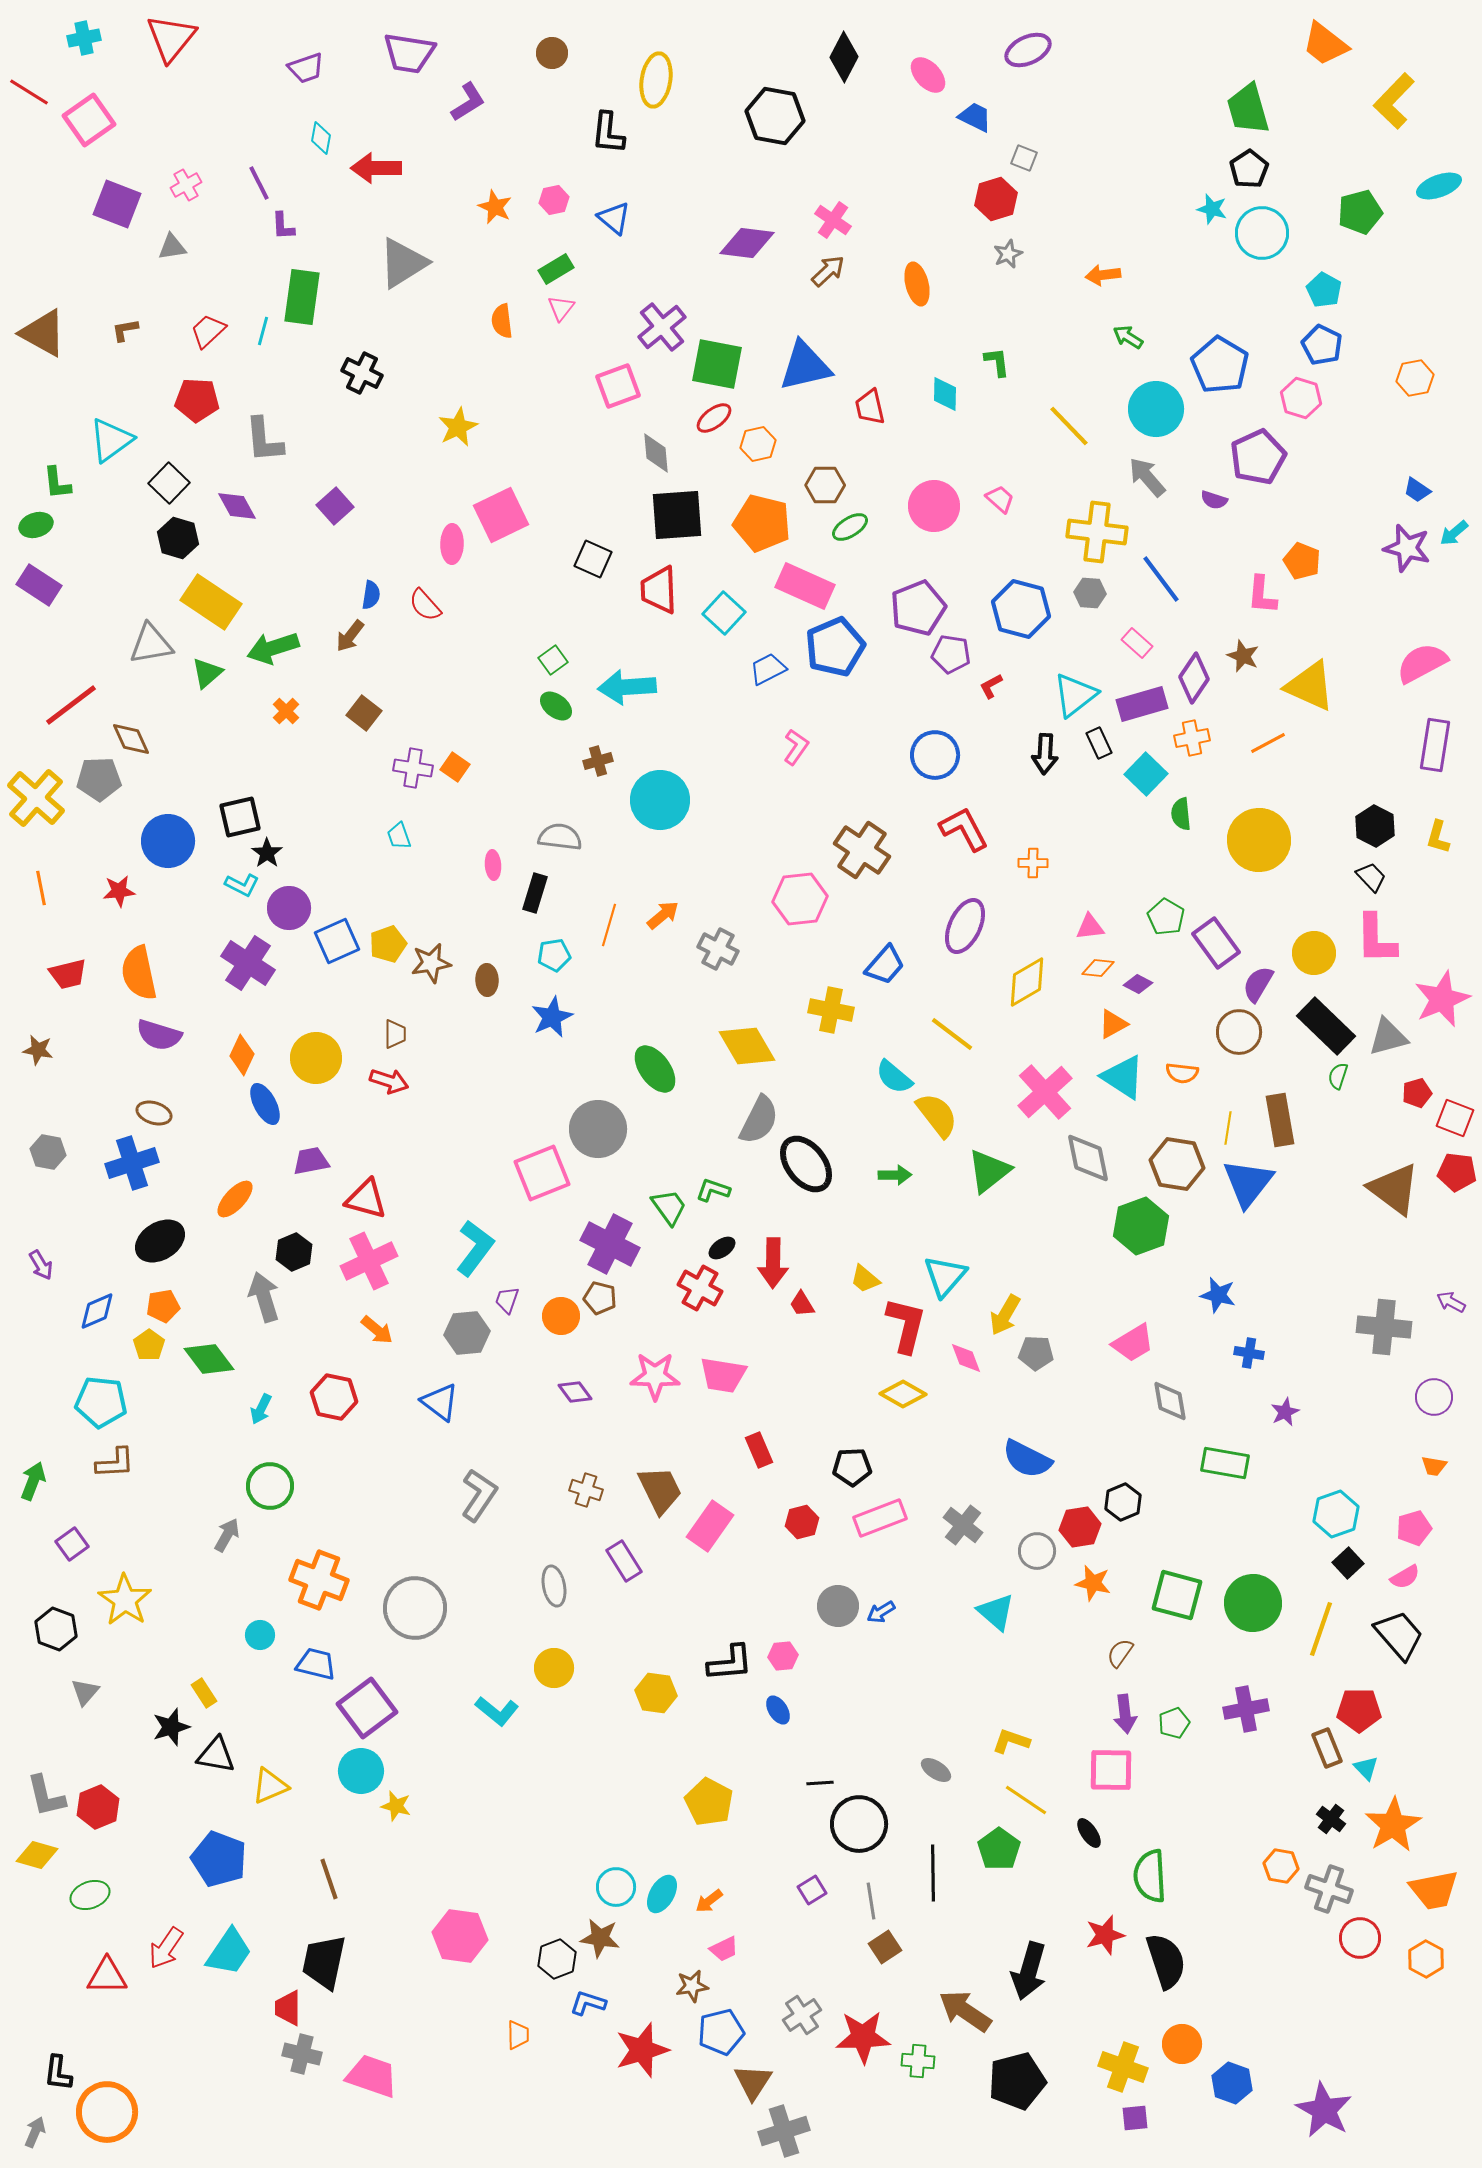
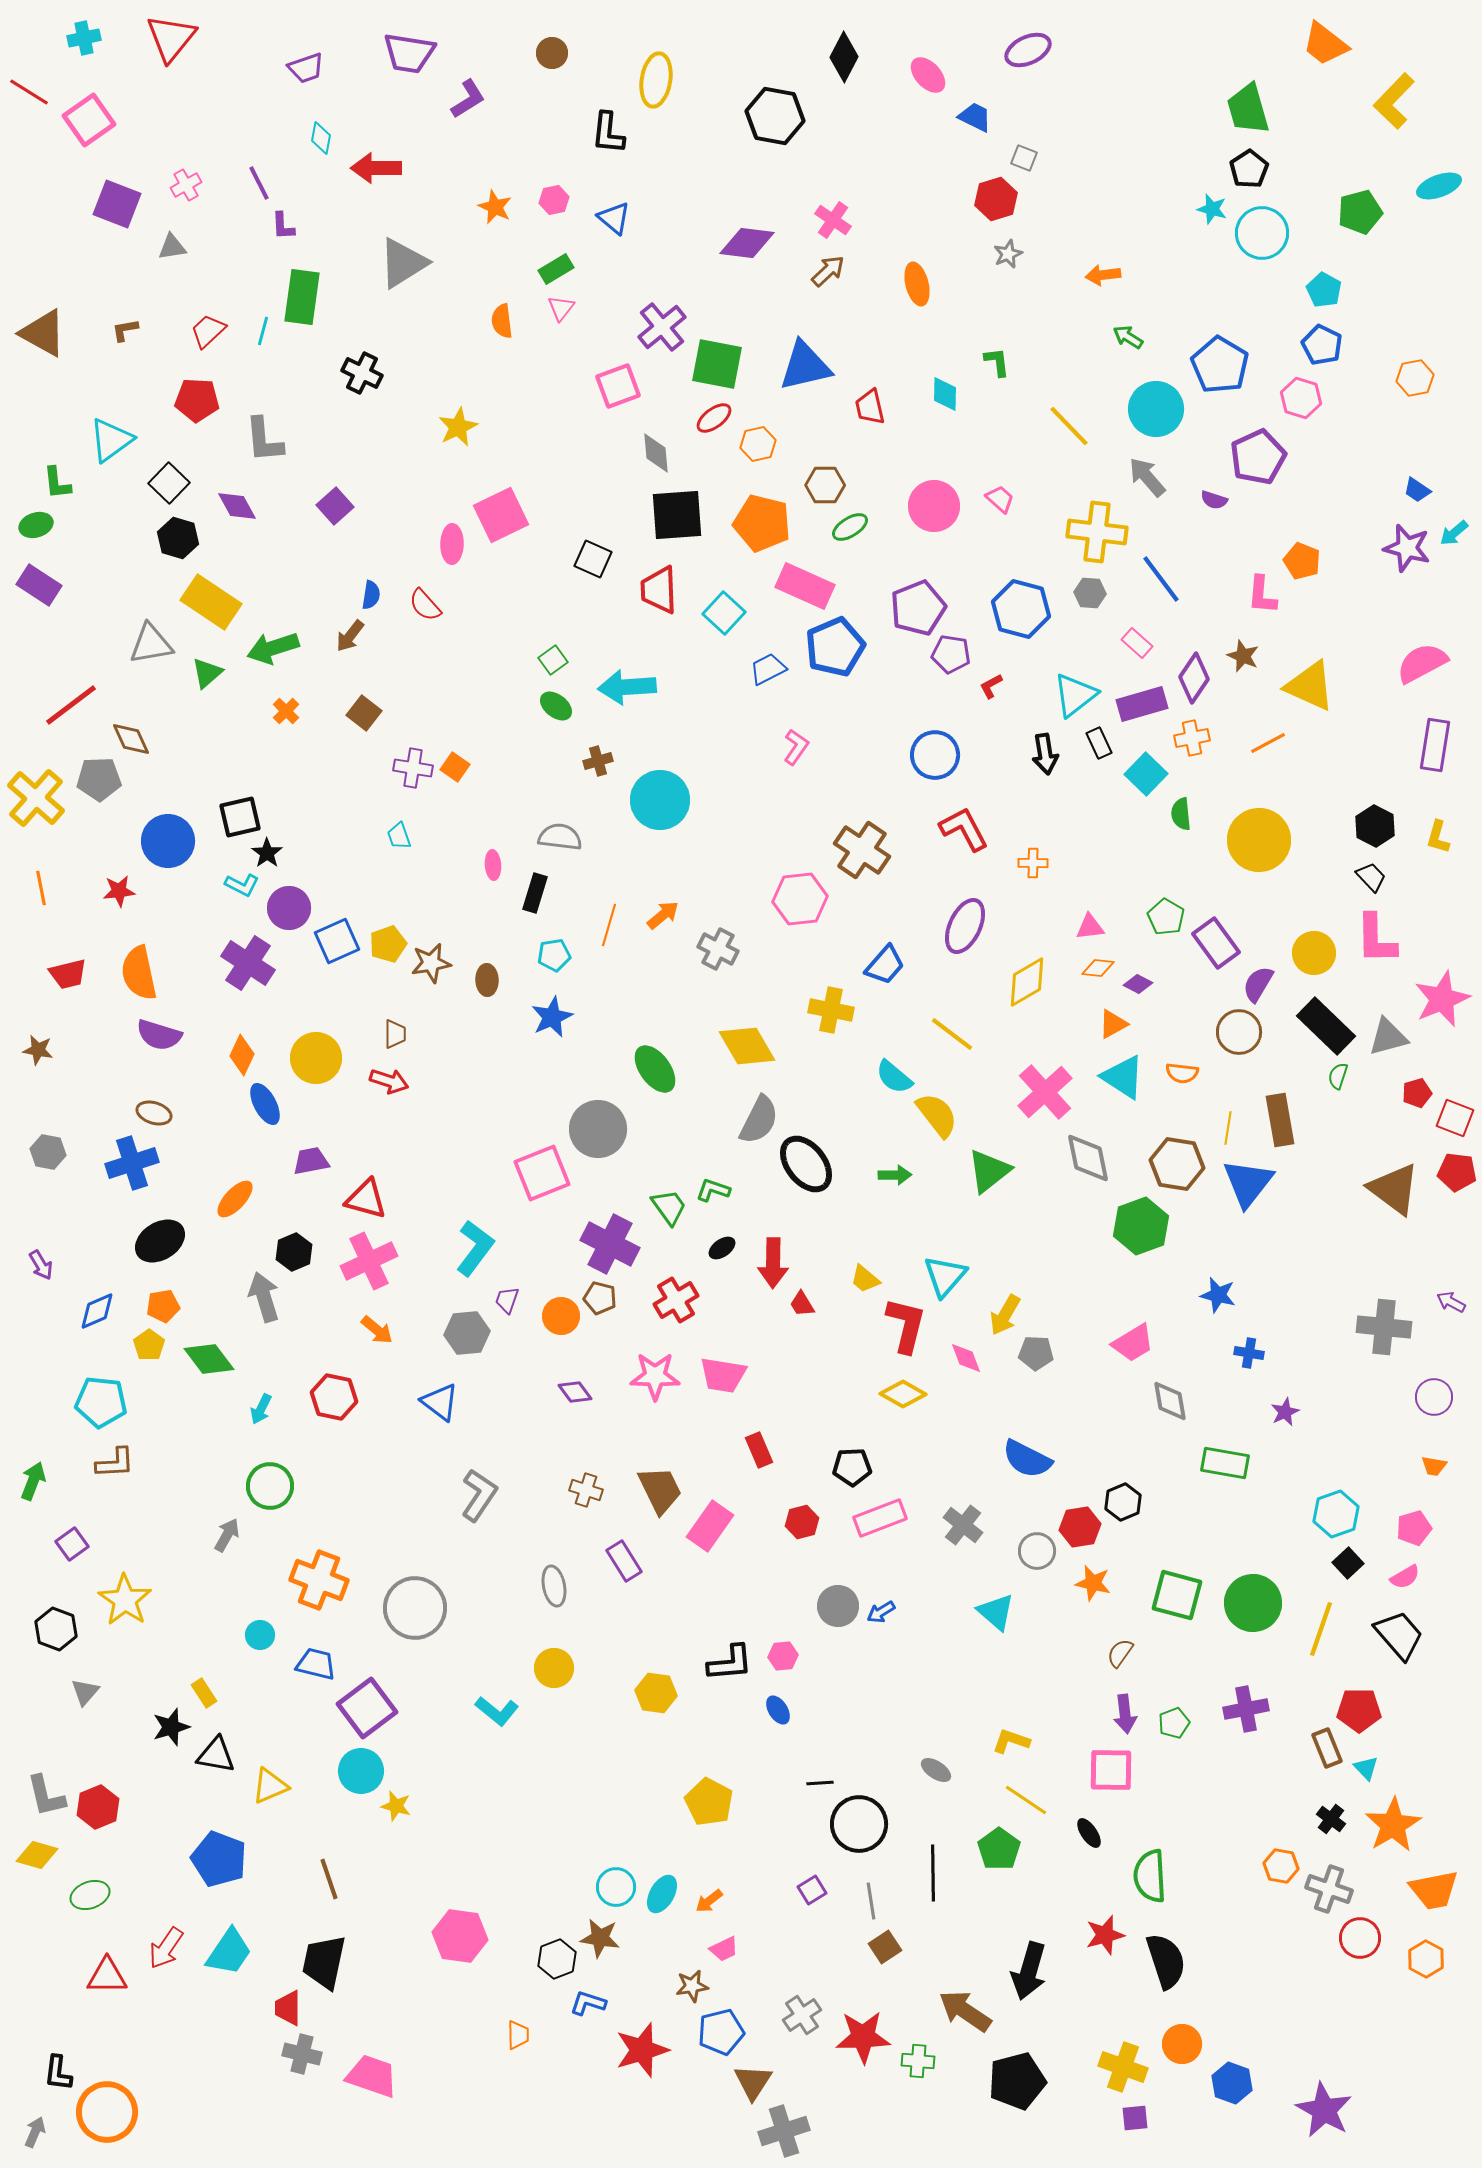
purple L-shape at (468, 102): moved 3 px up
black arrow at (1045, 754): rotated 12 degrees counterclockwise
red cross at (700, 1288): moved 24 px left, 12 px down; rotated 30 degrees clockwise
